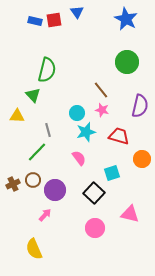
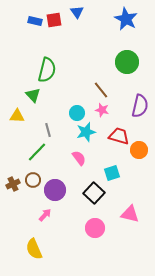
orange circle: moved 3 px left, 9 px up
